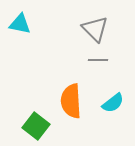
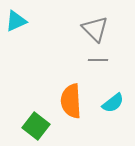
cyan triangle: moved 4 px left, 3 px up; rotated 35 degrees counterclockwise
